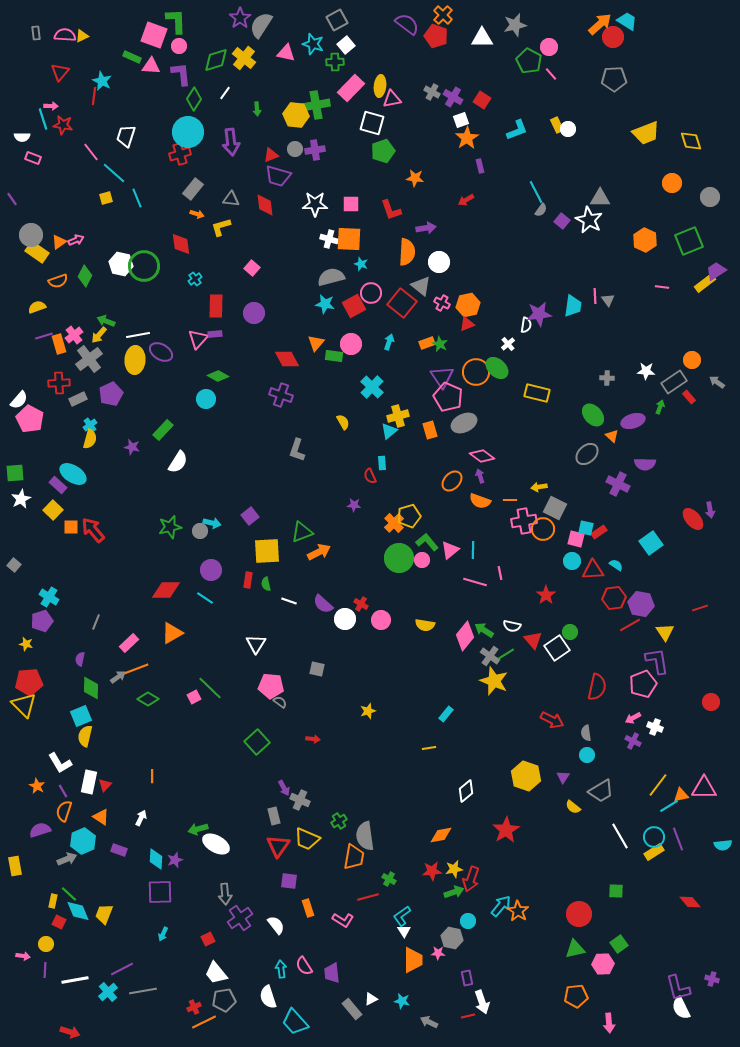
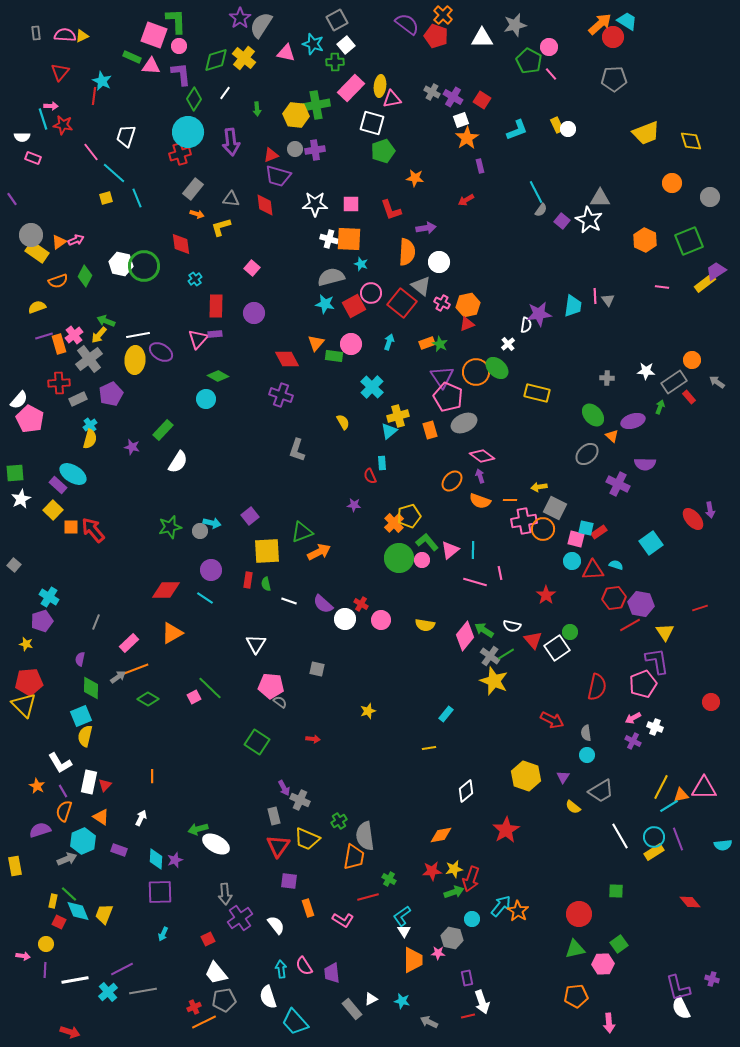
cyan semicircle at (616, 565): rotated 16 degrees counterclockwise
green square at (257, 742): rotated 15 degrees counterclockwise
yellow line at (658, 785): moved 3 px right, 2 px down; rotated 10 degrees counterclockwise
cyan circle at (468, 921): moved 4 px right, 2 px up
